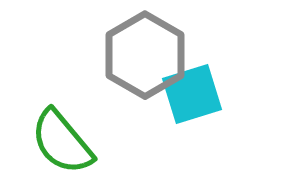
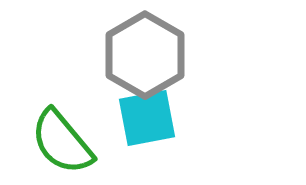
cyan square: moved 45 px left, 24 px down; rotated 6 degrees clockwise
